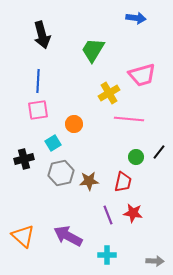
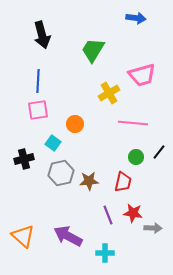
pink line: moved 4 px right, 4 px down
orange circle: moved 1 px right
cyan square: rotated 21 degrees counterclockwise
cyan cross: moved 2 px left, 2 px up
gray arrow: moved 2 px left, 33 px up
